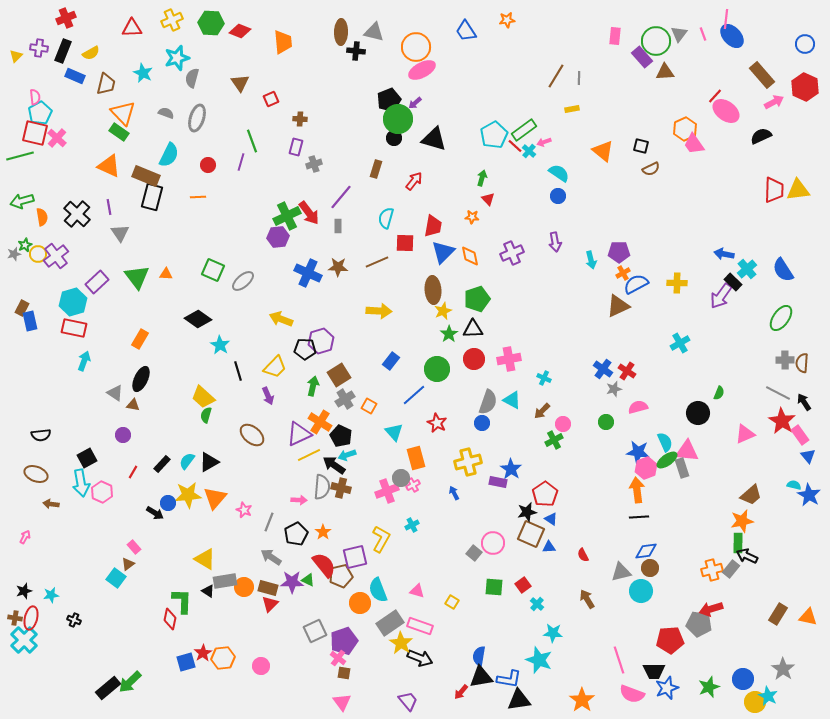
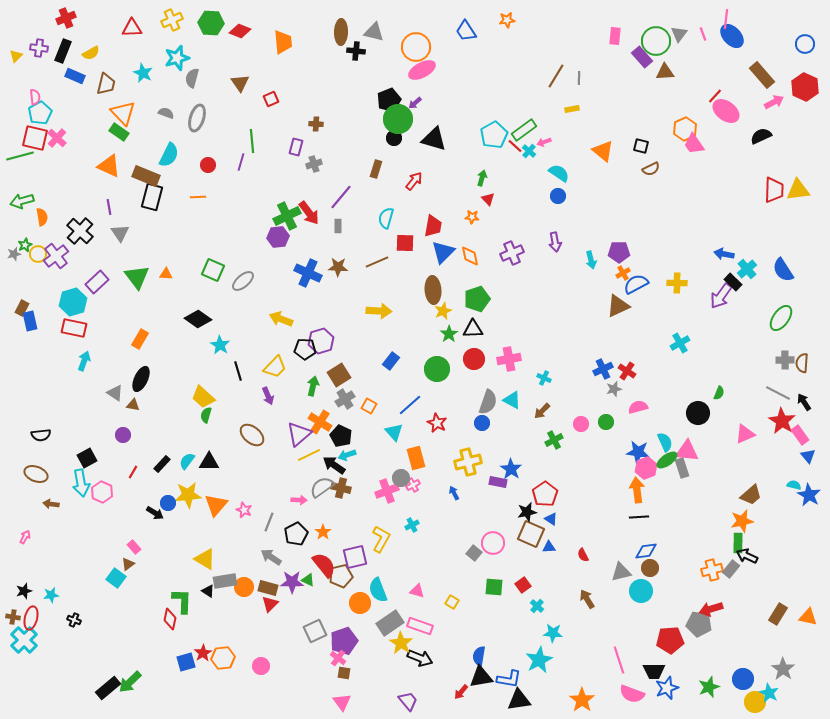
brown cross at (300, 119): moved 16 px right, 5 px down
red square at (35, 133): moved 5 px down
green line at (252, 141): rotated 15 degrees clockwise
black cross at (77, 214): moved 3 px right, 17 px down
blue cross at (603, 369): rotated 30 degrees clockwise
blue line at (414, 395): moved 4 px left, 10 px down
pink circle at (563, 424): moved 18 px right
purple triangle at (299, 434): rotated 16 degrees counterclockwise
black triangle at (209, 462): rotated 30 degrees clockwise
gray semicircle at (322, 487): rotated 130 degrees counterclockwise
orange triangle at (215, 498): moved 1 px right, 7 px down
cyan cross at (537, 604): moved 2 px down
brown cross at (15, 618): moved 2 px left, 1 px up
cyan star at (539, 660): rotated 24 degrees clockwise
cyan star at (768, 696): moved 1 px right, 3 px up
